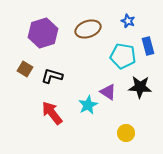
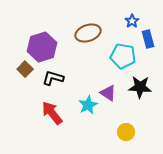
blue star: moved 4 px right; rotated 16 degrees clockwise
brown ellipse: moved 4 px down
purple hexagon: moved 1 px left, 14 px down
blue rectangle: moved 7 px up
brown square: rotated 14 degrees clockwise
black L-shape: moved 1 px right, 2 px down
purple triangle: moved 1 px down
yellow circle: moved 1 px up
